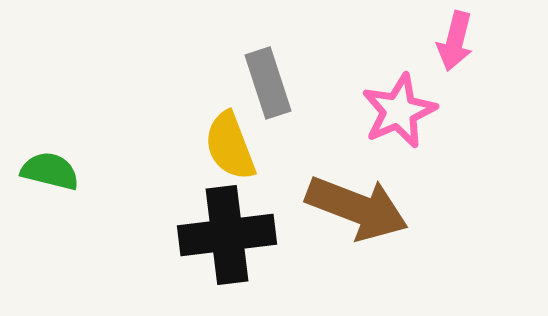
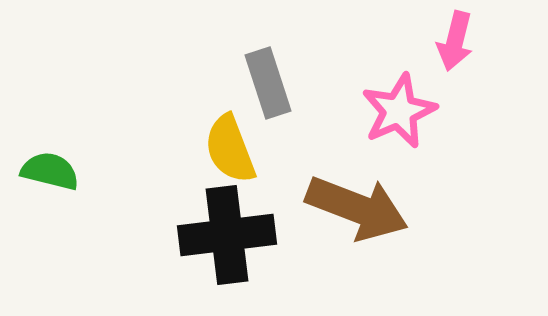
yellow semicircle: moved 3 px down
